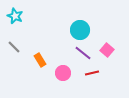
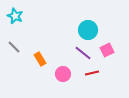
cyan circle: moved 8 px right
pink square: rotated 24 degrees clockwise
orange rectangle: moved 1 px up
pink circle: moved 1 px down
